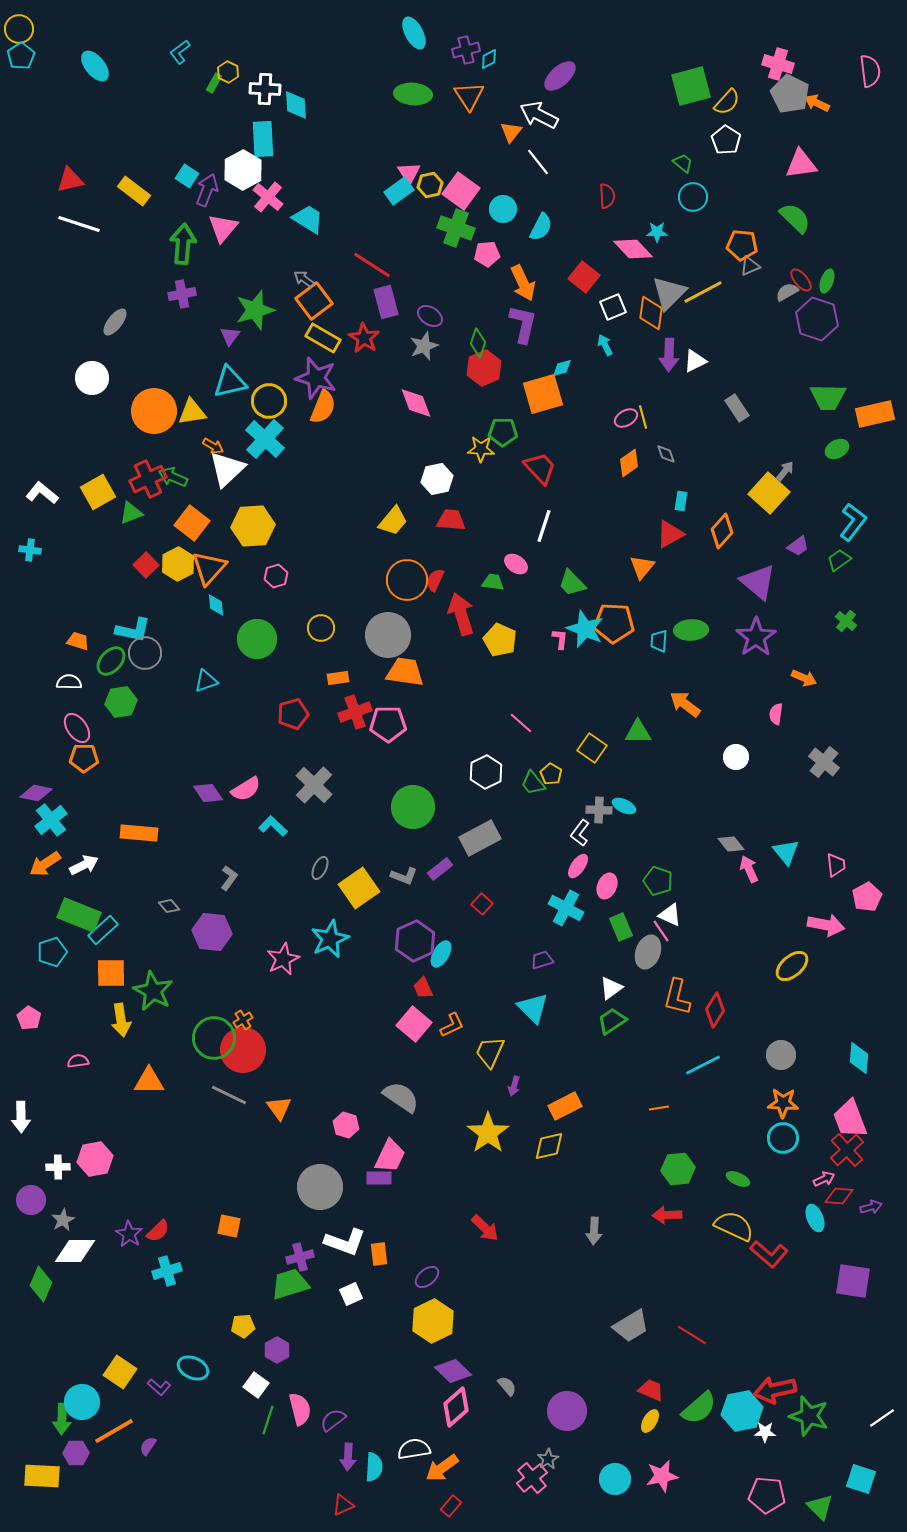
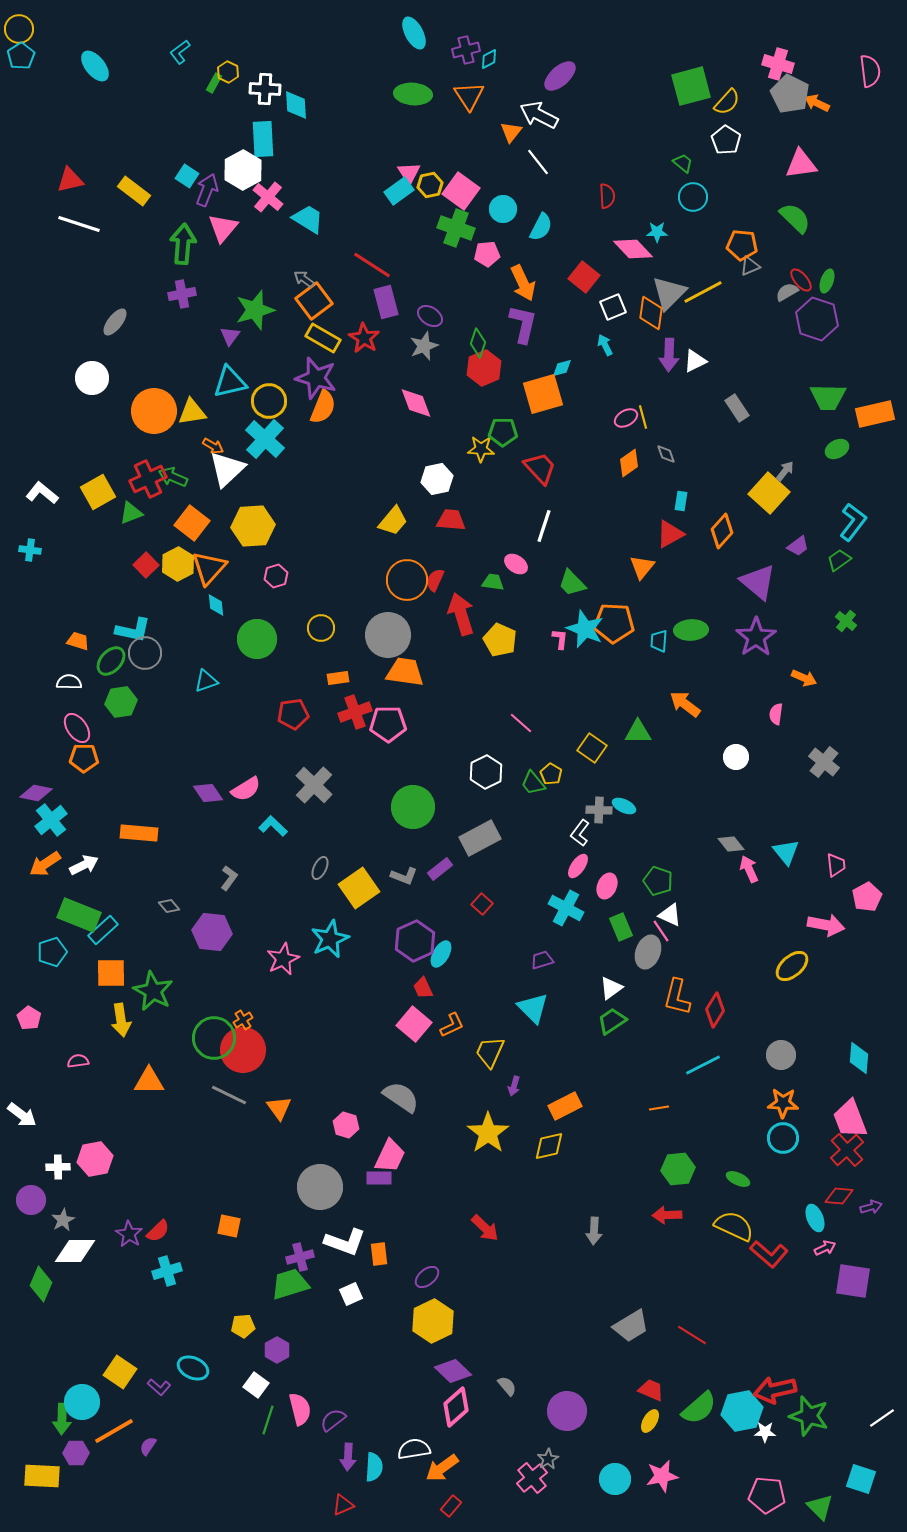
red pentagon at (293, 714): rotated 8 degrees clockwise
white arrow at (21, 1117): moved 1 px right, 2 px up; rotated 52 degrees counterclockwise
pink arrow at (824, 1179): moved 1 px right, 69 px down
